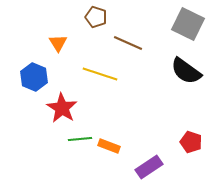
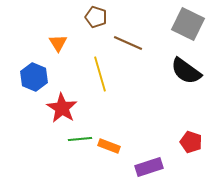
yellow line: rotated 56 degrees clockwise
purple rectangle: rotated 16 degrees clockwise
